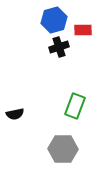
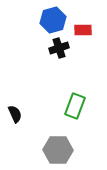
blue hexagon: moved 1 px left
black cross: moved 1 px down
black semicircle: rotated 102 degrees counterclockwise
gray hexagon: moved 5 px left, 1 px down
